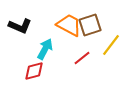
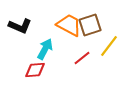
yellow line: moved 2 px left, 1 px down
red diamond: moved 1 px right, 1 px up; rotated 10 degrees clockwise
